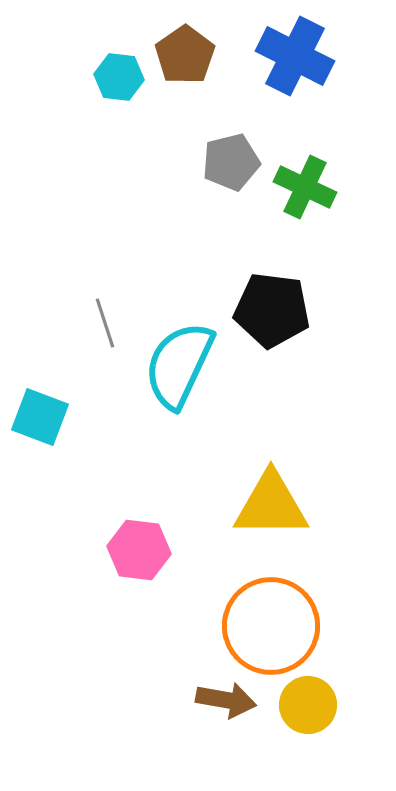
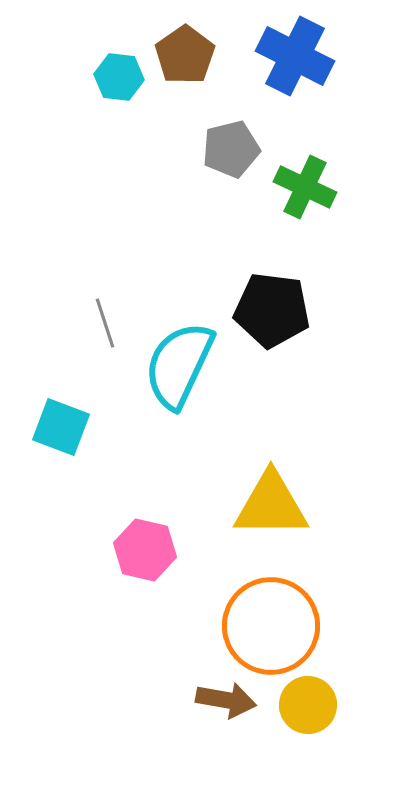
gray pentagon: moved 13 px up
cyan square: moved 21 px right, 10 px down
pink hexagon: moved 6 px right; rotated 6 degrees clockwise
